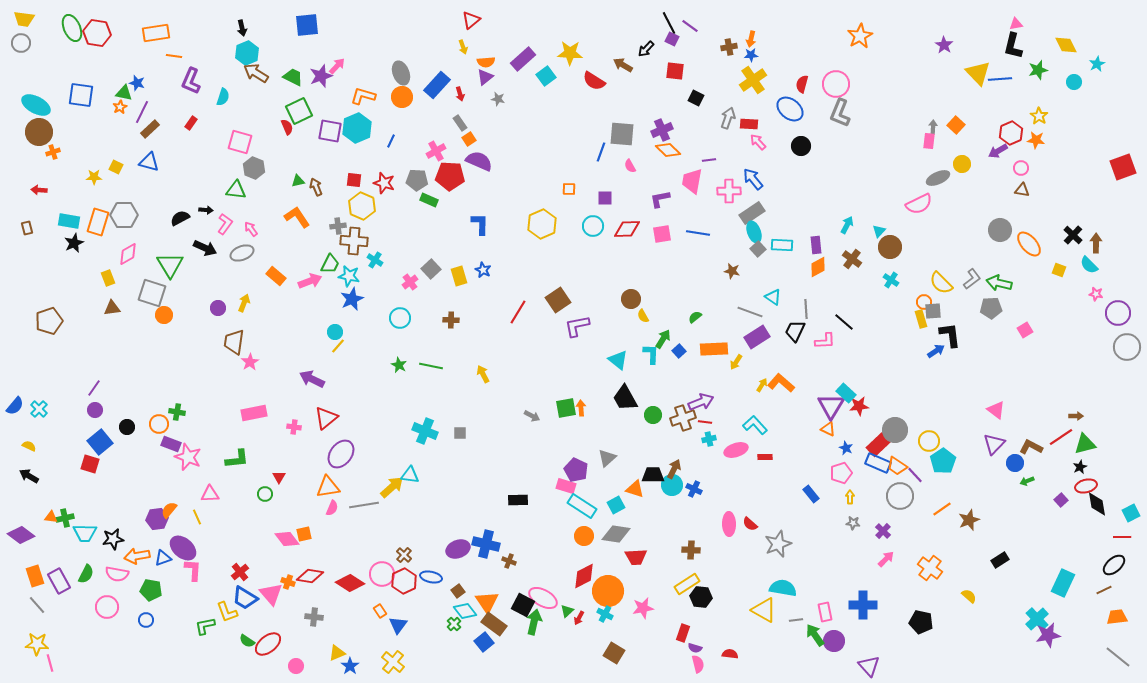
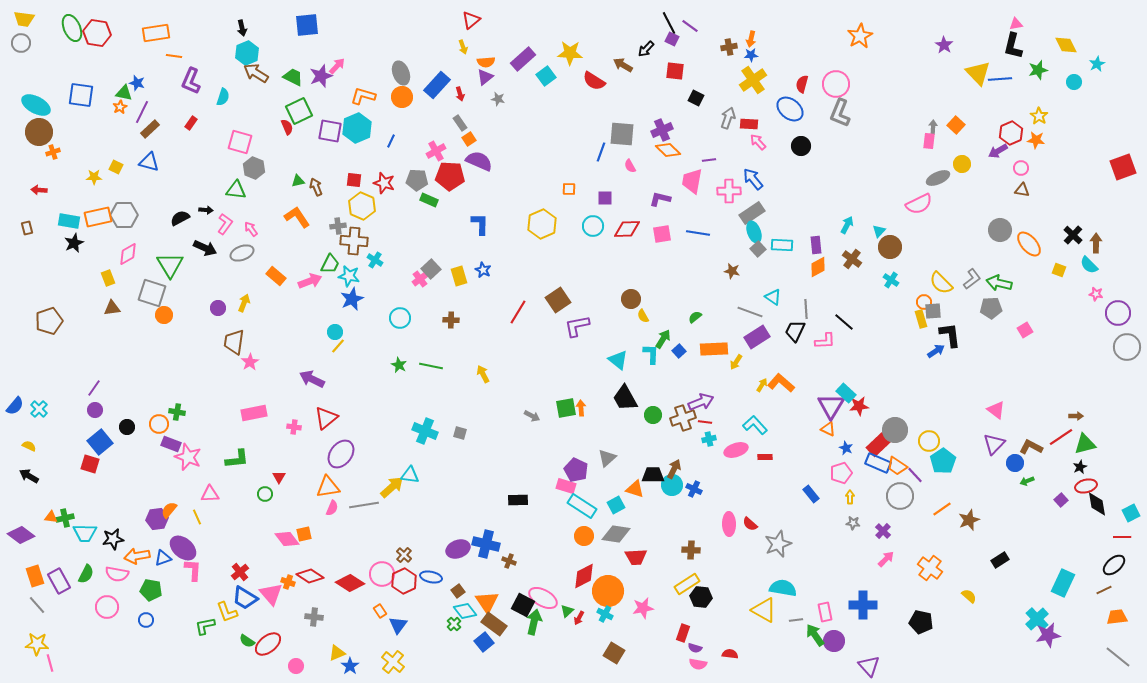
purple L-shape at (660, 199): rotated 25 degrees clockwise
orange rectangle at (98, 222): moved 5 px up; rotated 60 degrees clockwise
pink cross at (410, 282): moved 10 px right, 3 px up
gray square at (460, 433): rotated 16 degrees clockwise
red diamond at (310, 576): rotated 24 degrees clockwise
pink semicircle at (698, 664): rotated 114 degrees clockwise
